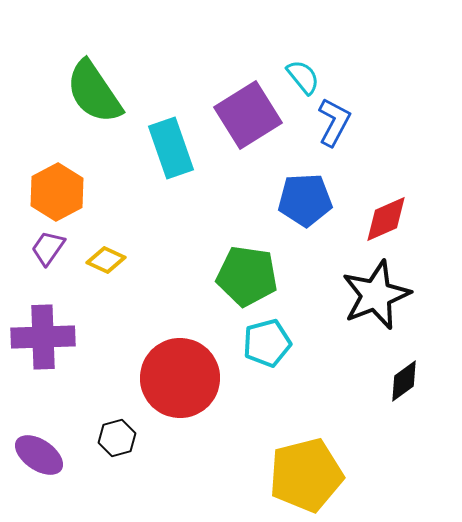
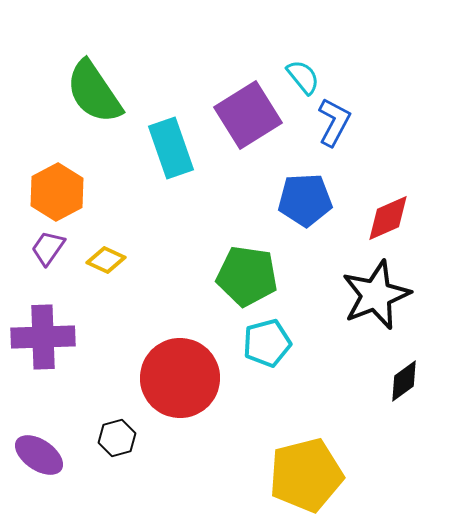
red diamond: moved 2 px right, 1 px up
